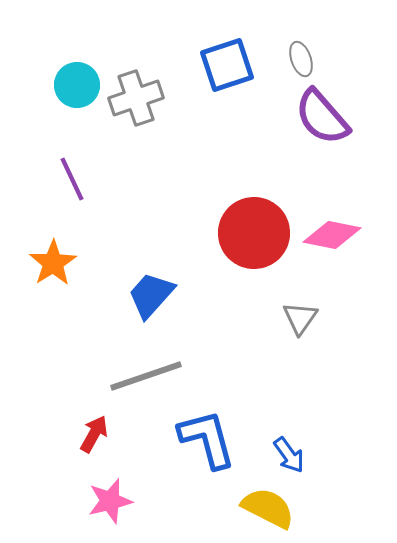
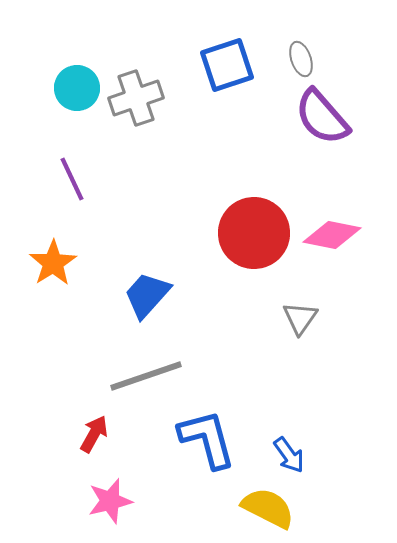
cyan circle: moved 3 px down
blue trapezoid: moved 4 px left
